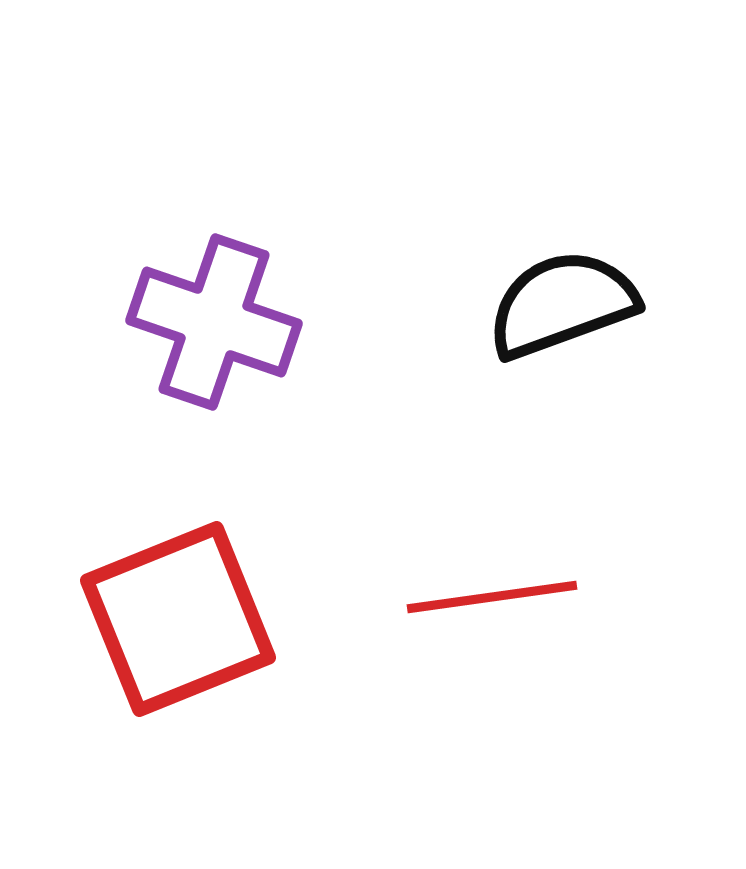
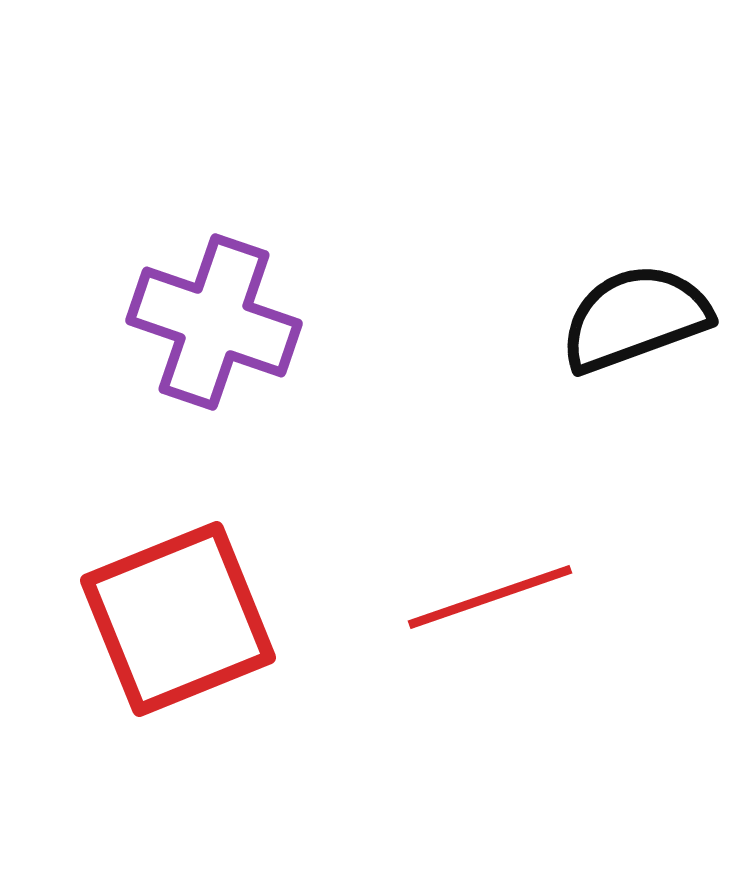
black semicircle: moved 73 px right, 14 px down
red line: moved 2 px left; rotated 11 degrees counterclockwise
